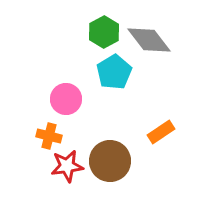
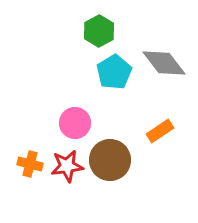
green hexagon: moved 5 px left, 1 px up
gray diamond: moved 15 px right, 23 px down
pink circle: moved 9 px right, 24 px down
orange rectangle: moved 1 px left, 1 px up
orange cross: moved 19 px left, 28 px down
brown circle: moved 1 px up
